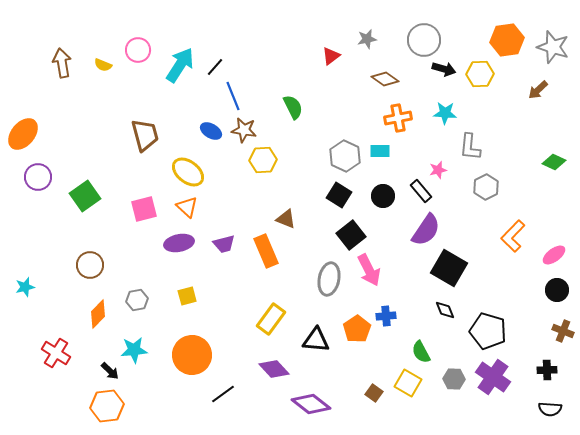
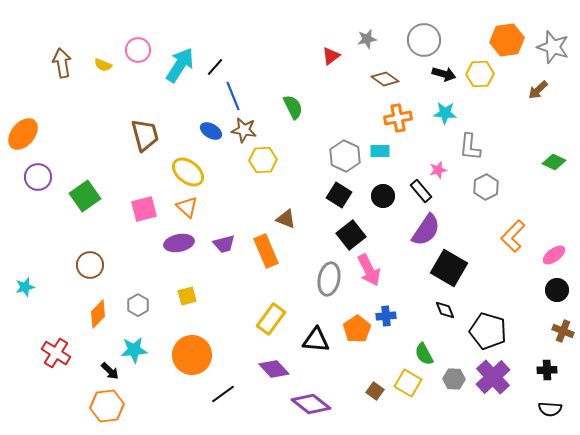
black arrow at (444, 69): moved 5 px down
gray hexagon at (137, 300): moved 1 px right, 5 px down; rotated 20 degrees counterclockwise
green semicircle at (421, 352): moved 3 px right, 2 px down
purple cross at (493, 377): rotated 12 degrees clockwise
brown square at (374, 393): moved 1 px right, 2 px up
